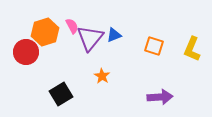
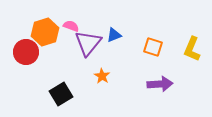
pink semicircle: moved 1 px left; rotated 42 degrees counterclockwise
purple triangle: moved 2 px left, 5 px down
orange square: moved 1 px left, 1 px down
purple arrow: moved 13 px up
